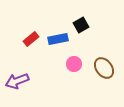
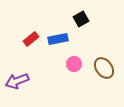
black square: moved 6 px up
